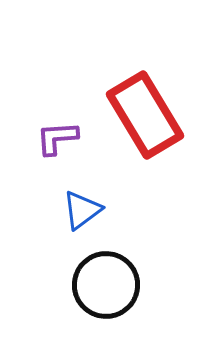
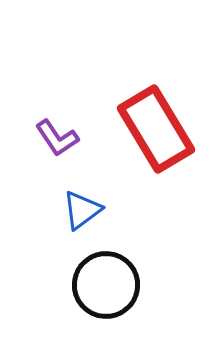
red rectangle: moved 11 px right, 14 px down
purple L-shape: rotated 120 degrees counterclockwise
